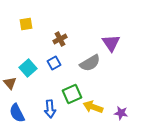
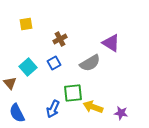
purple triangle: rotated 24 degrees counterclockwise
cyan square: moved 1 px up
green square: moved 1 px right, 1 px up; rotated 18 degrees clockwise
blue arrow: moved 3 px right; rotated 30 degrees clockwise
